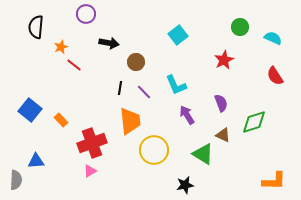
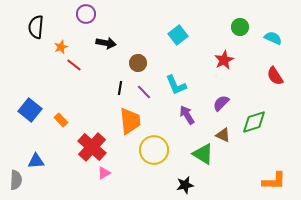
black arrow: moved 3 px left
brown circle: moved 2 px right, 1 px down
purple semicircle: rotated 114 degrees counterclockwise
red cross: moved 4 px down; rotated 28 degrees counterclockwise
pink triangle: moved 14 px right, 2 px down
